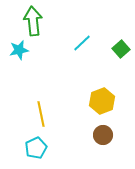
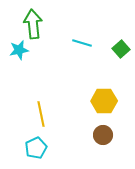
green arrow: moved 3 px down
cyan line: rotated 60 degrees clockwise
yellow hexagon: moved 2 px right; rotated 20 degrees clockwise
